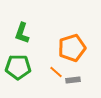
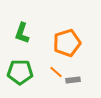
orange pentagon: moved 5 px left, 5 px up
green pentagon: moved 2 px right, 5 px down
